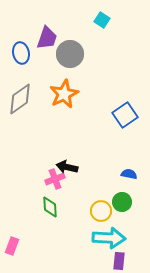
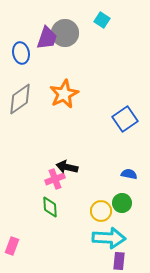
gray circle: moved 5 px left, 21 px up
blue square: moved 4 px down
green circle: moved 1 px down
